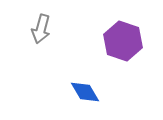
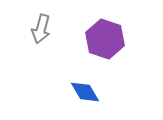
purple hexagon: moved 18 px left, 2 px up
